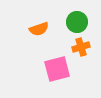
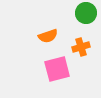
green circle: moved 9 px right, 9 px up
orange semicircle: moved 9 px right, 7 px down
